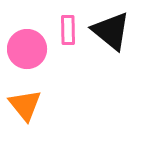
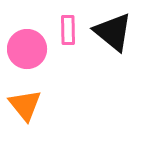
black triangle: moved 2 px right, 1 px down
